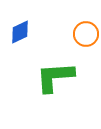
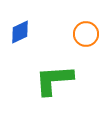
green L-shape: moved 1 px left, 3 px down
